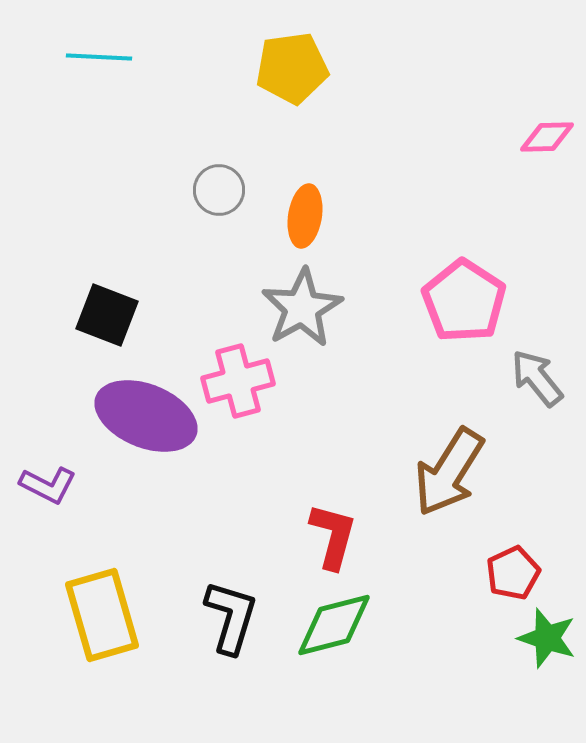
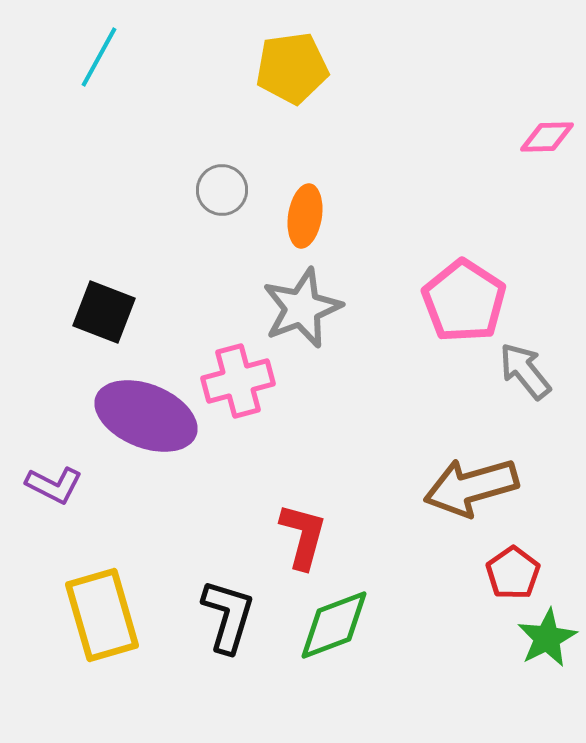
cyan line: rotated 64 degrees counterclockwise
gray circle: moved 3 px right
gray star: rotated 8 degrees clockwise
black square: moved 3 px left, 3 px up
gray arrow: moved 12 px left, 7 px up
brown arrow: moved 22 px right, 15 px down; rotated 42 degrees clockwise
purple L-shape: moved 6 px right
red L-shape: moved 30 px left
red pentagon: rotated 10 degrees counterclockwise
black L-shape: moved 3 px left, 1 px up
green diamond: rotated 6 degrees counterclockwise
green star: rotated 26 degrees clockwise
